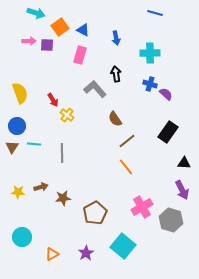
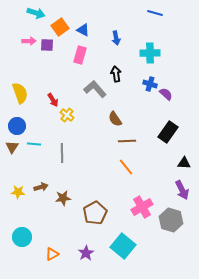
brown line: rotated 36 degrees clockwise
